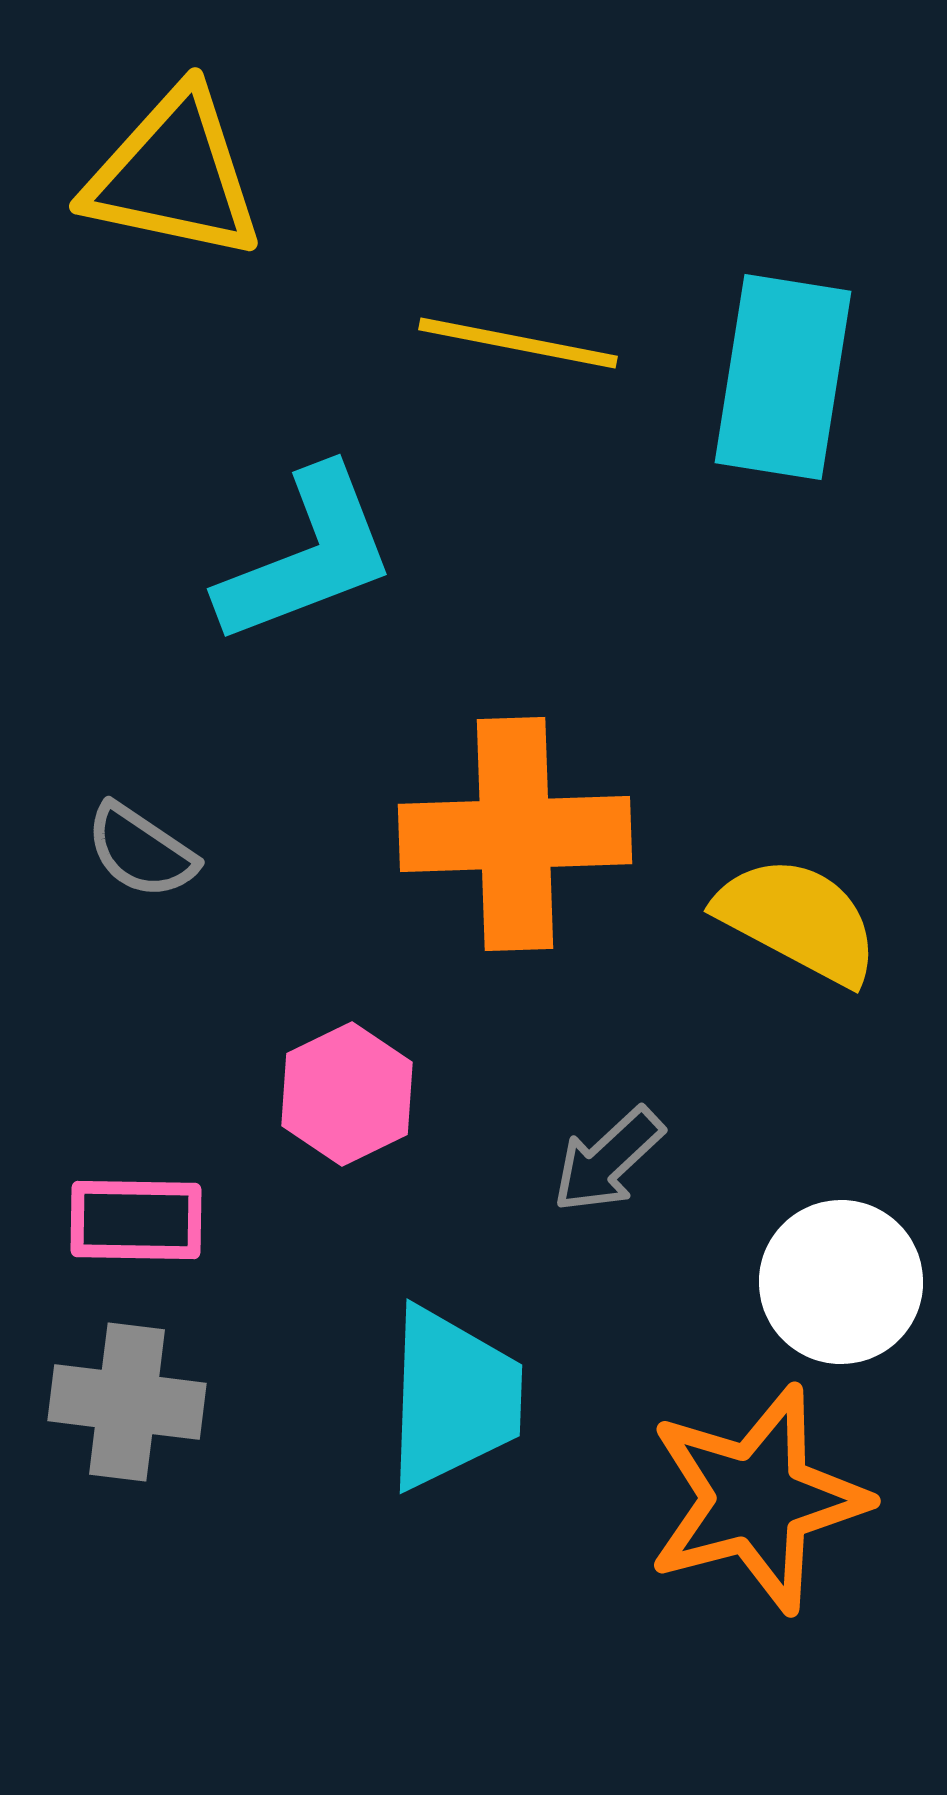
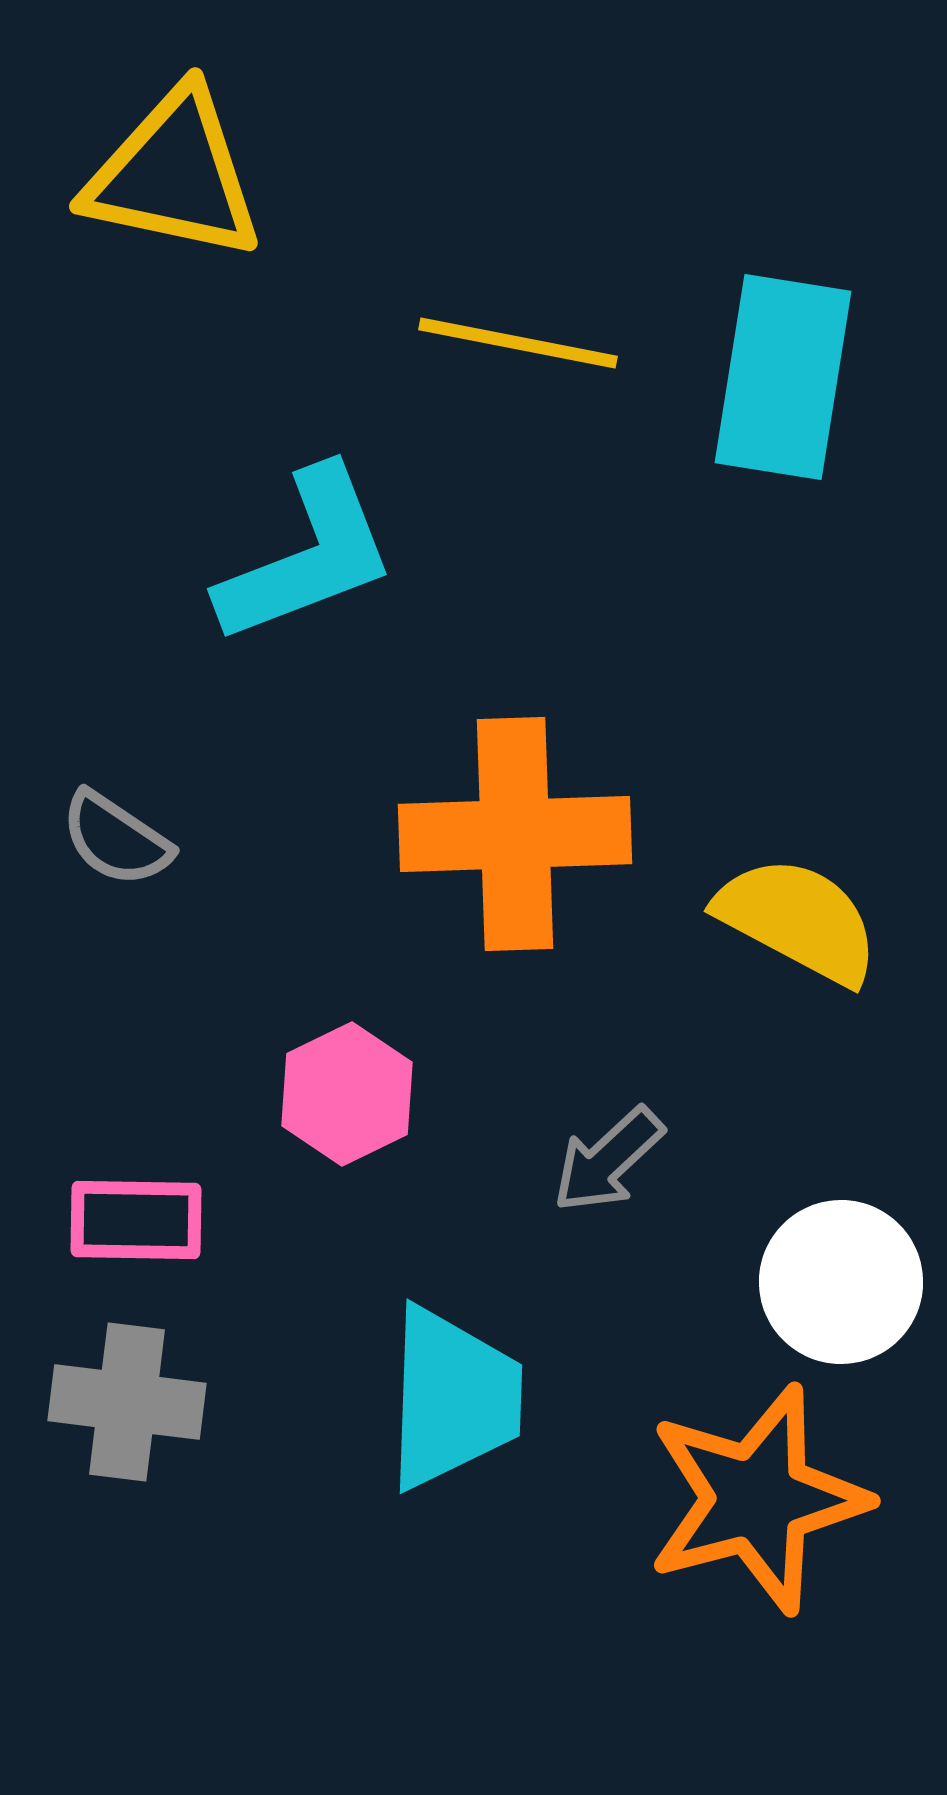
gray semicircle: moved 25 px left, 12 px up
